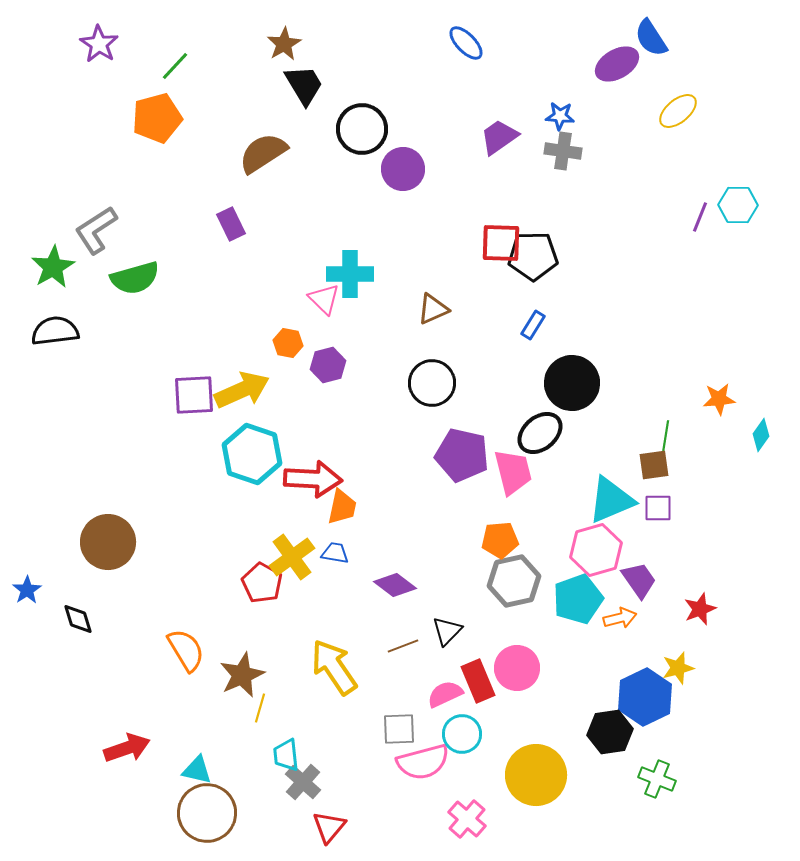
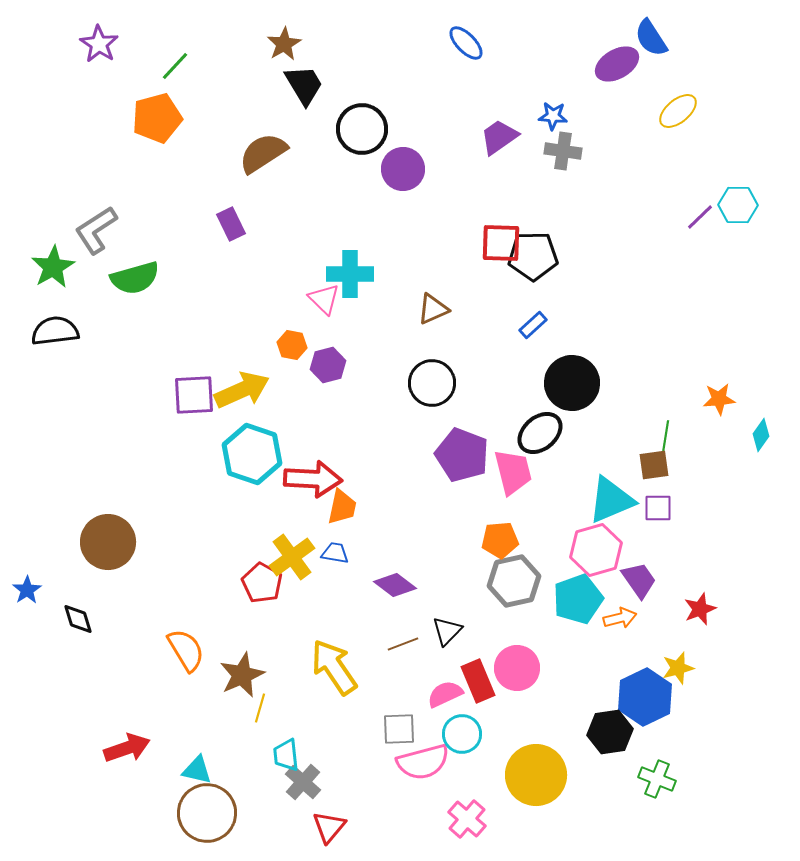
blue star at (560, 116): moved 7 px left
purple line at (700, 217): rotated 24 degrees clockwise
blue rectangle at (533, 325): rotated 16 degrees clockwise
orange hexagon at (288, 343): moved 4 px right, 2 px down
purple pentagon at (462, 455): rotated 8 degrees clockwise
brown line at (403, 646): moved 2 px up
